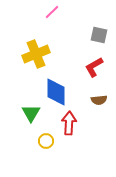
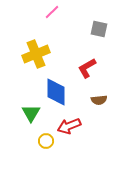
gray square: moved 6 px up
red L-shape: moved 7 px left, 1 px down
red arrow: moved 3 px down; rotated 115 degrees counterclockwise
